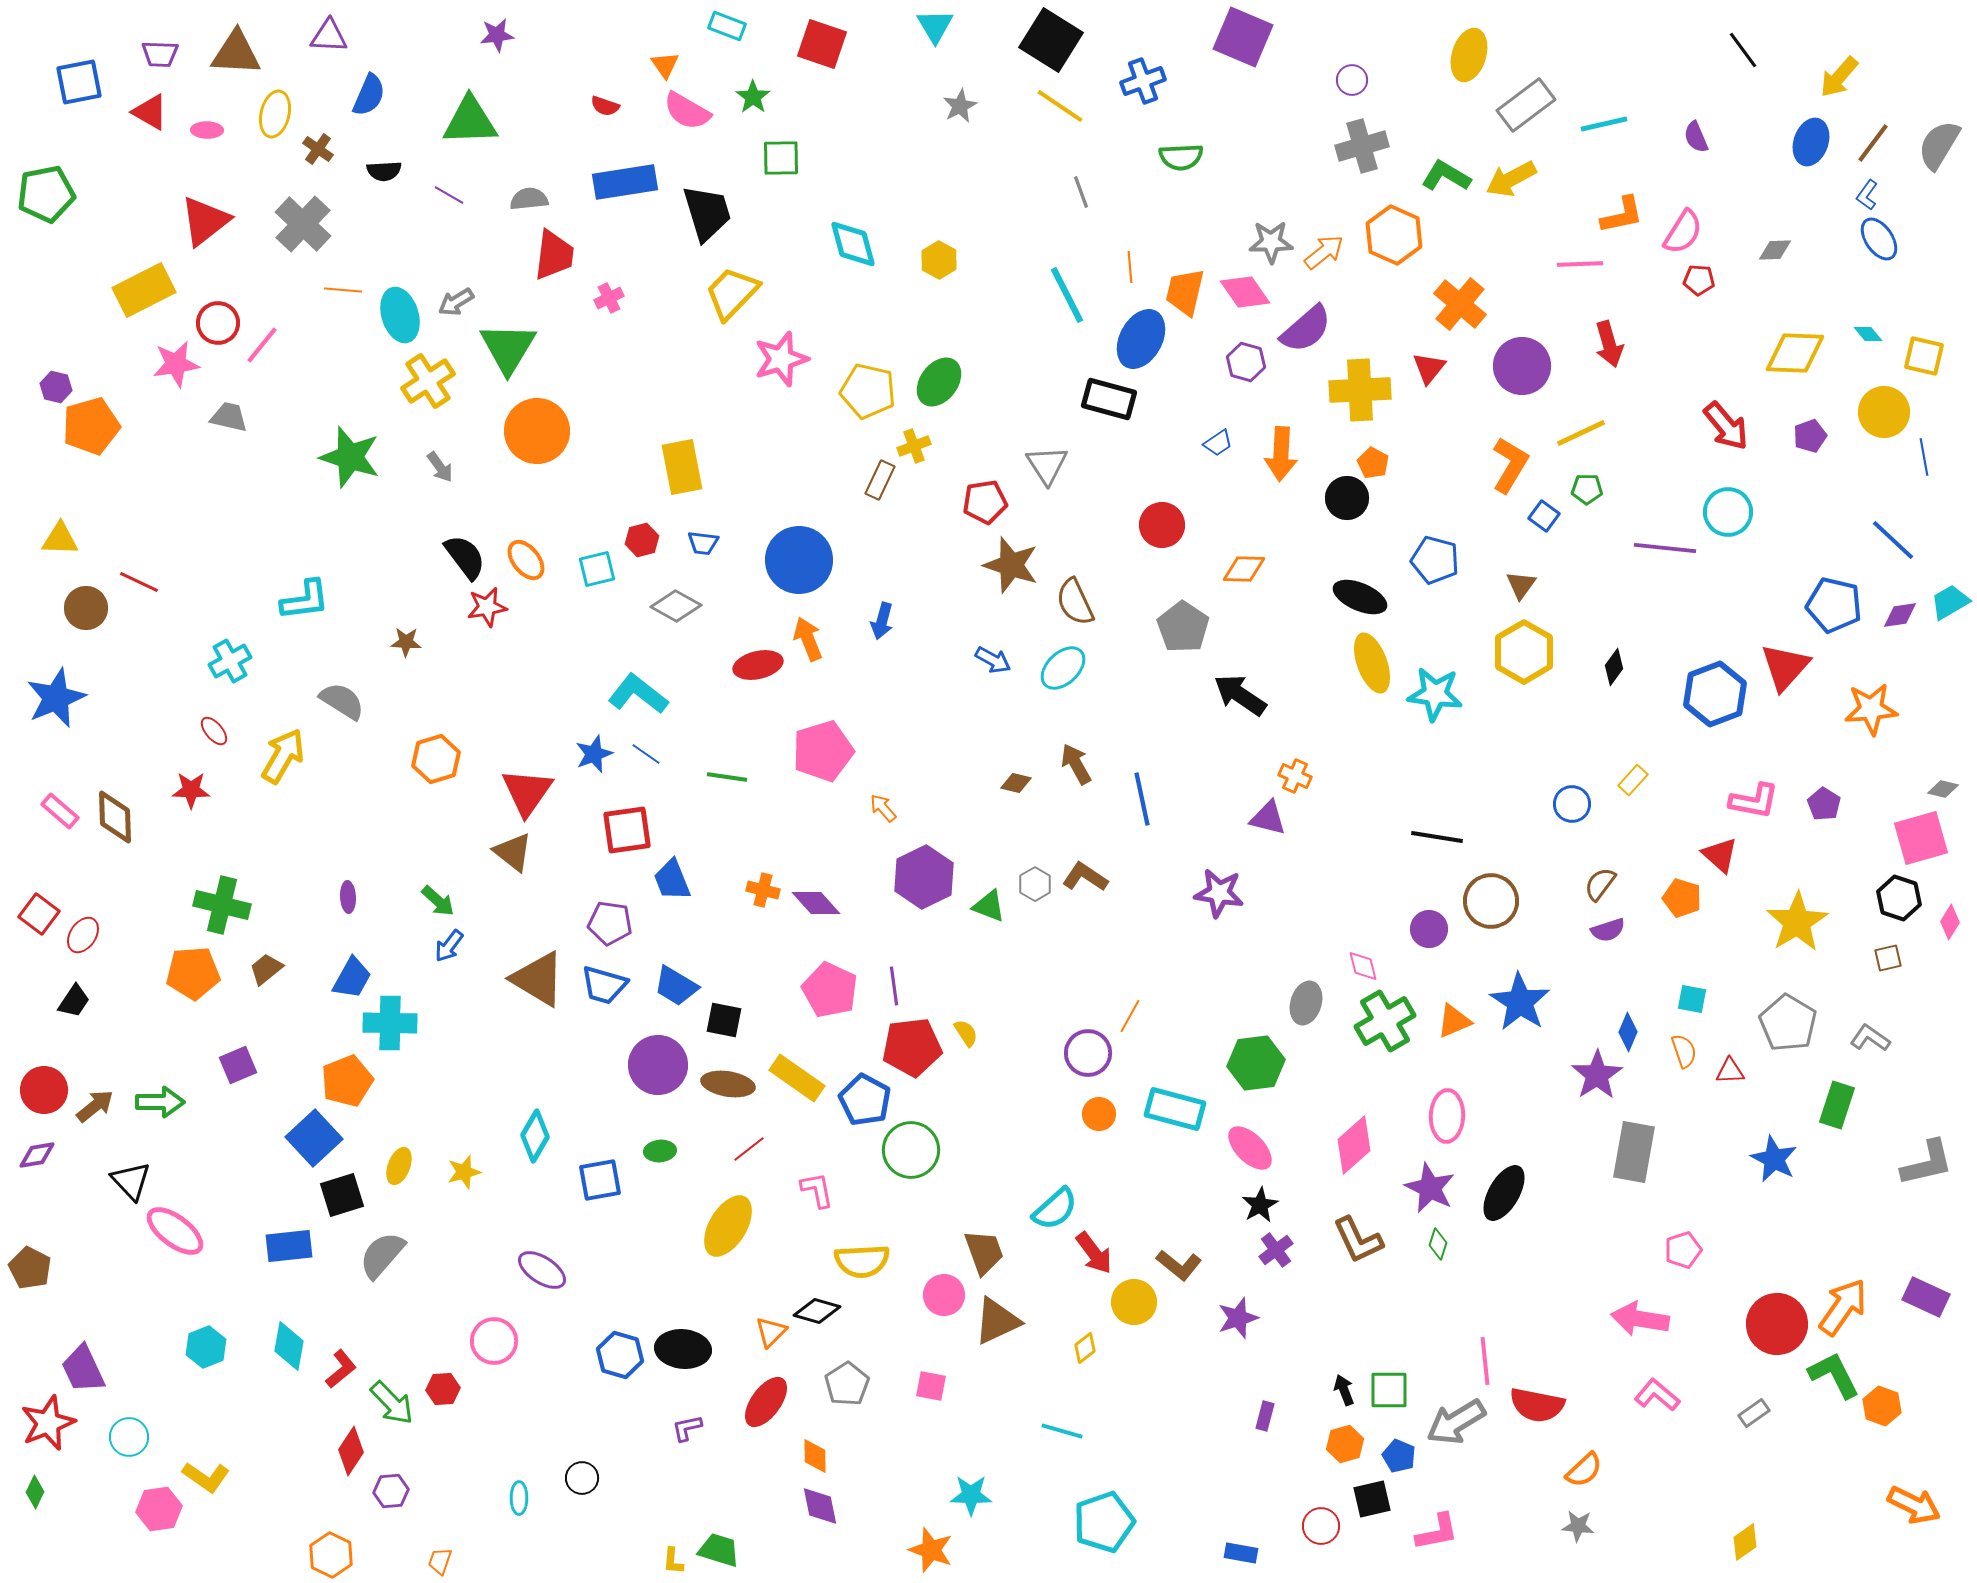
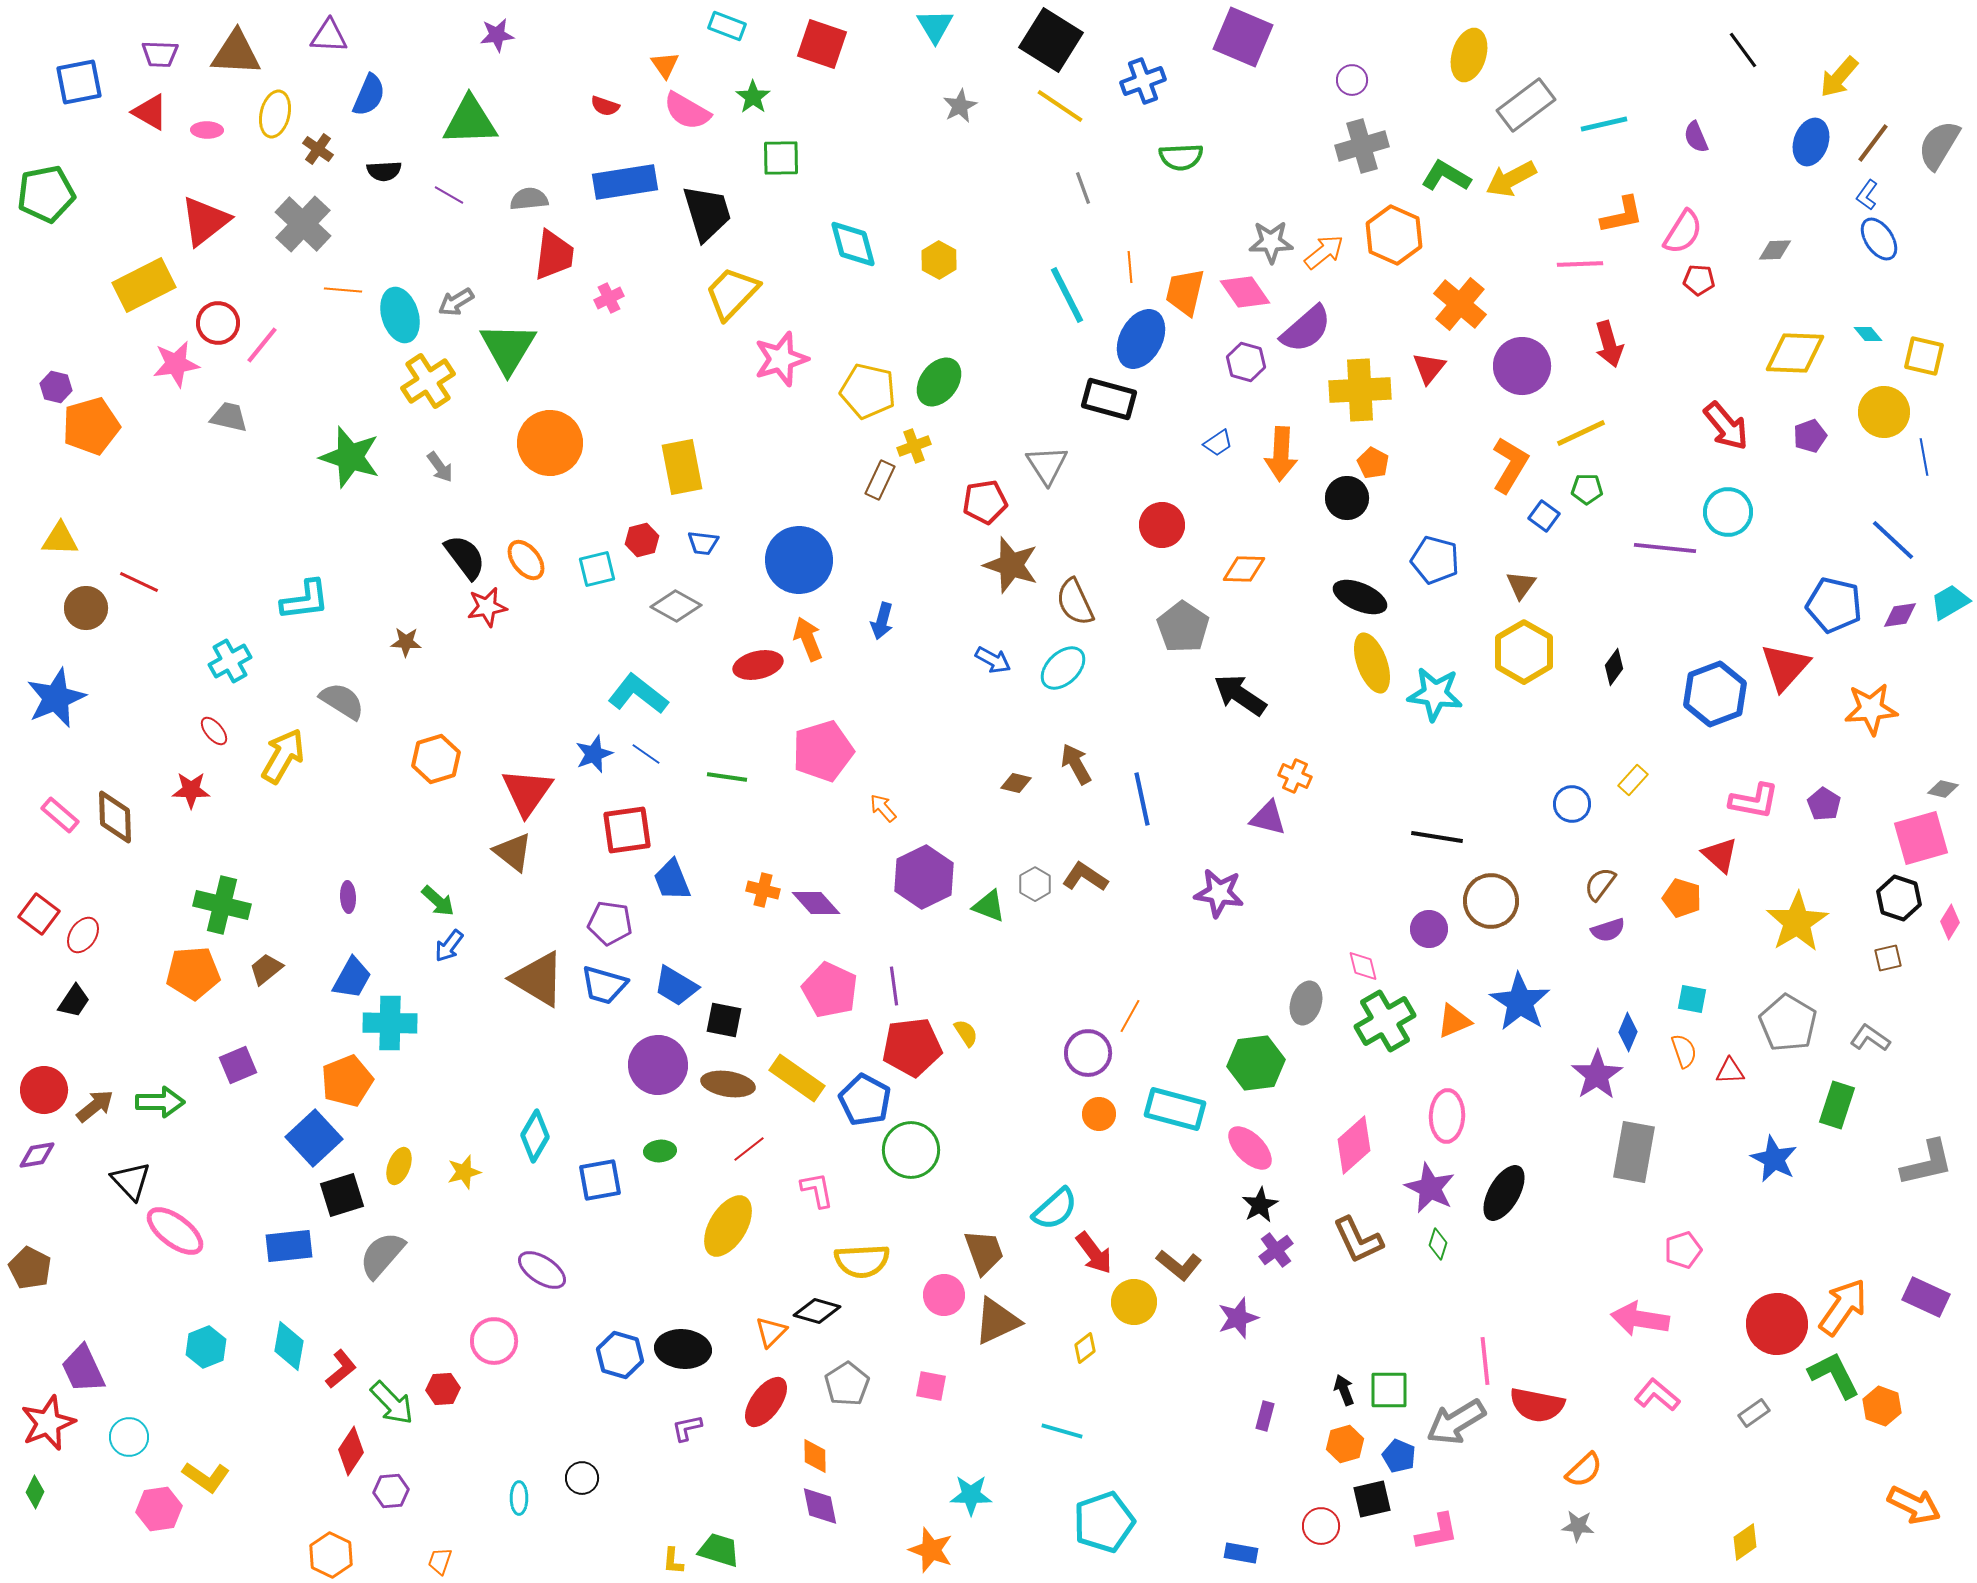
gray line at (1081, 192): moved 2 px right, 4 px up
yellow rectangle at (144, 290): moved 5 px up
orange circle at (537, 431): moved 13 px right, 12 px down
pink rectangle at (60, 811): moved 4 px down
